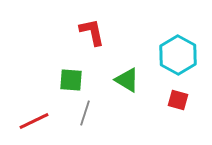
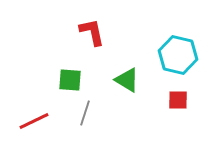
cyan hexagon: rotated 15 degrees counterclockwise
green square: moved 1 px left
red square: rotated 15 degrees counterclockwise
